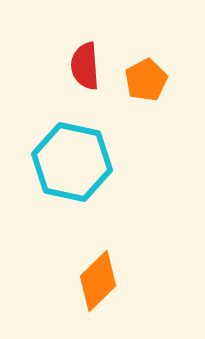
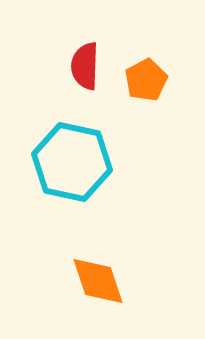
red semicircle: rotated 6 degrees clockwise
orange diamond: rotated 64 degrees counterclockwise
